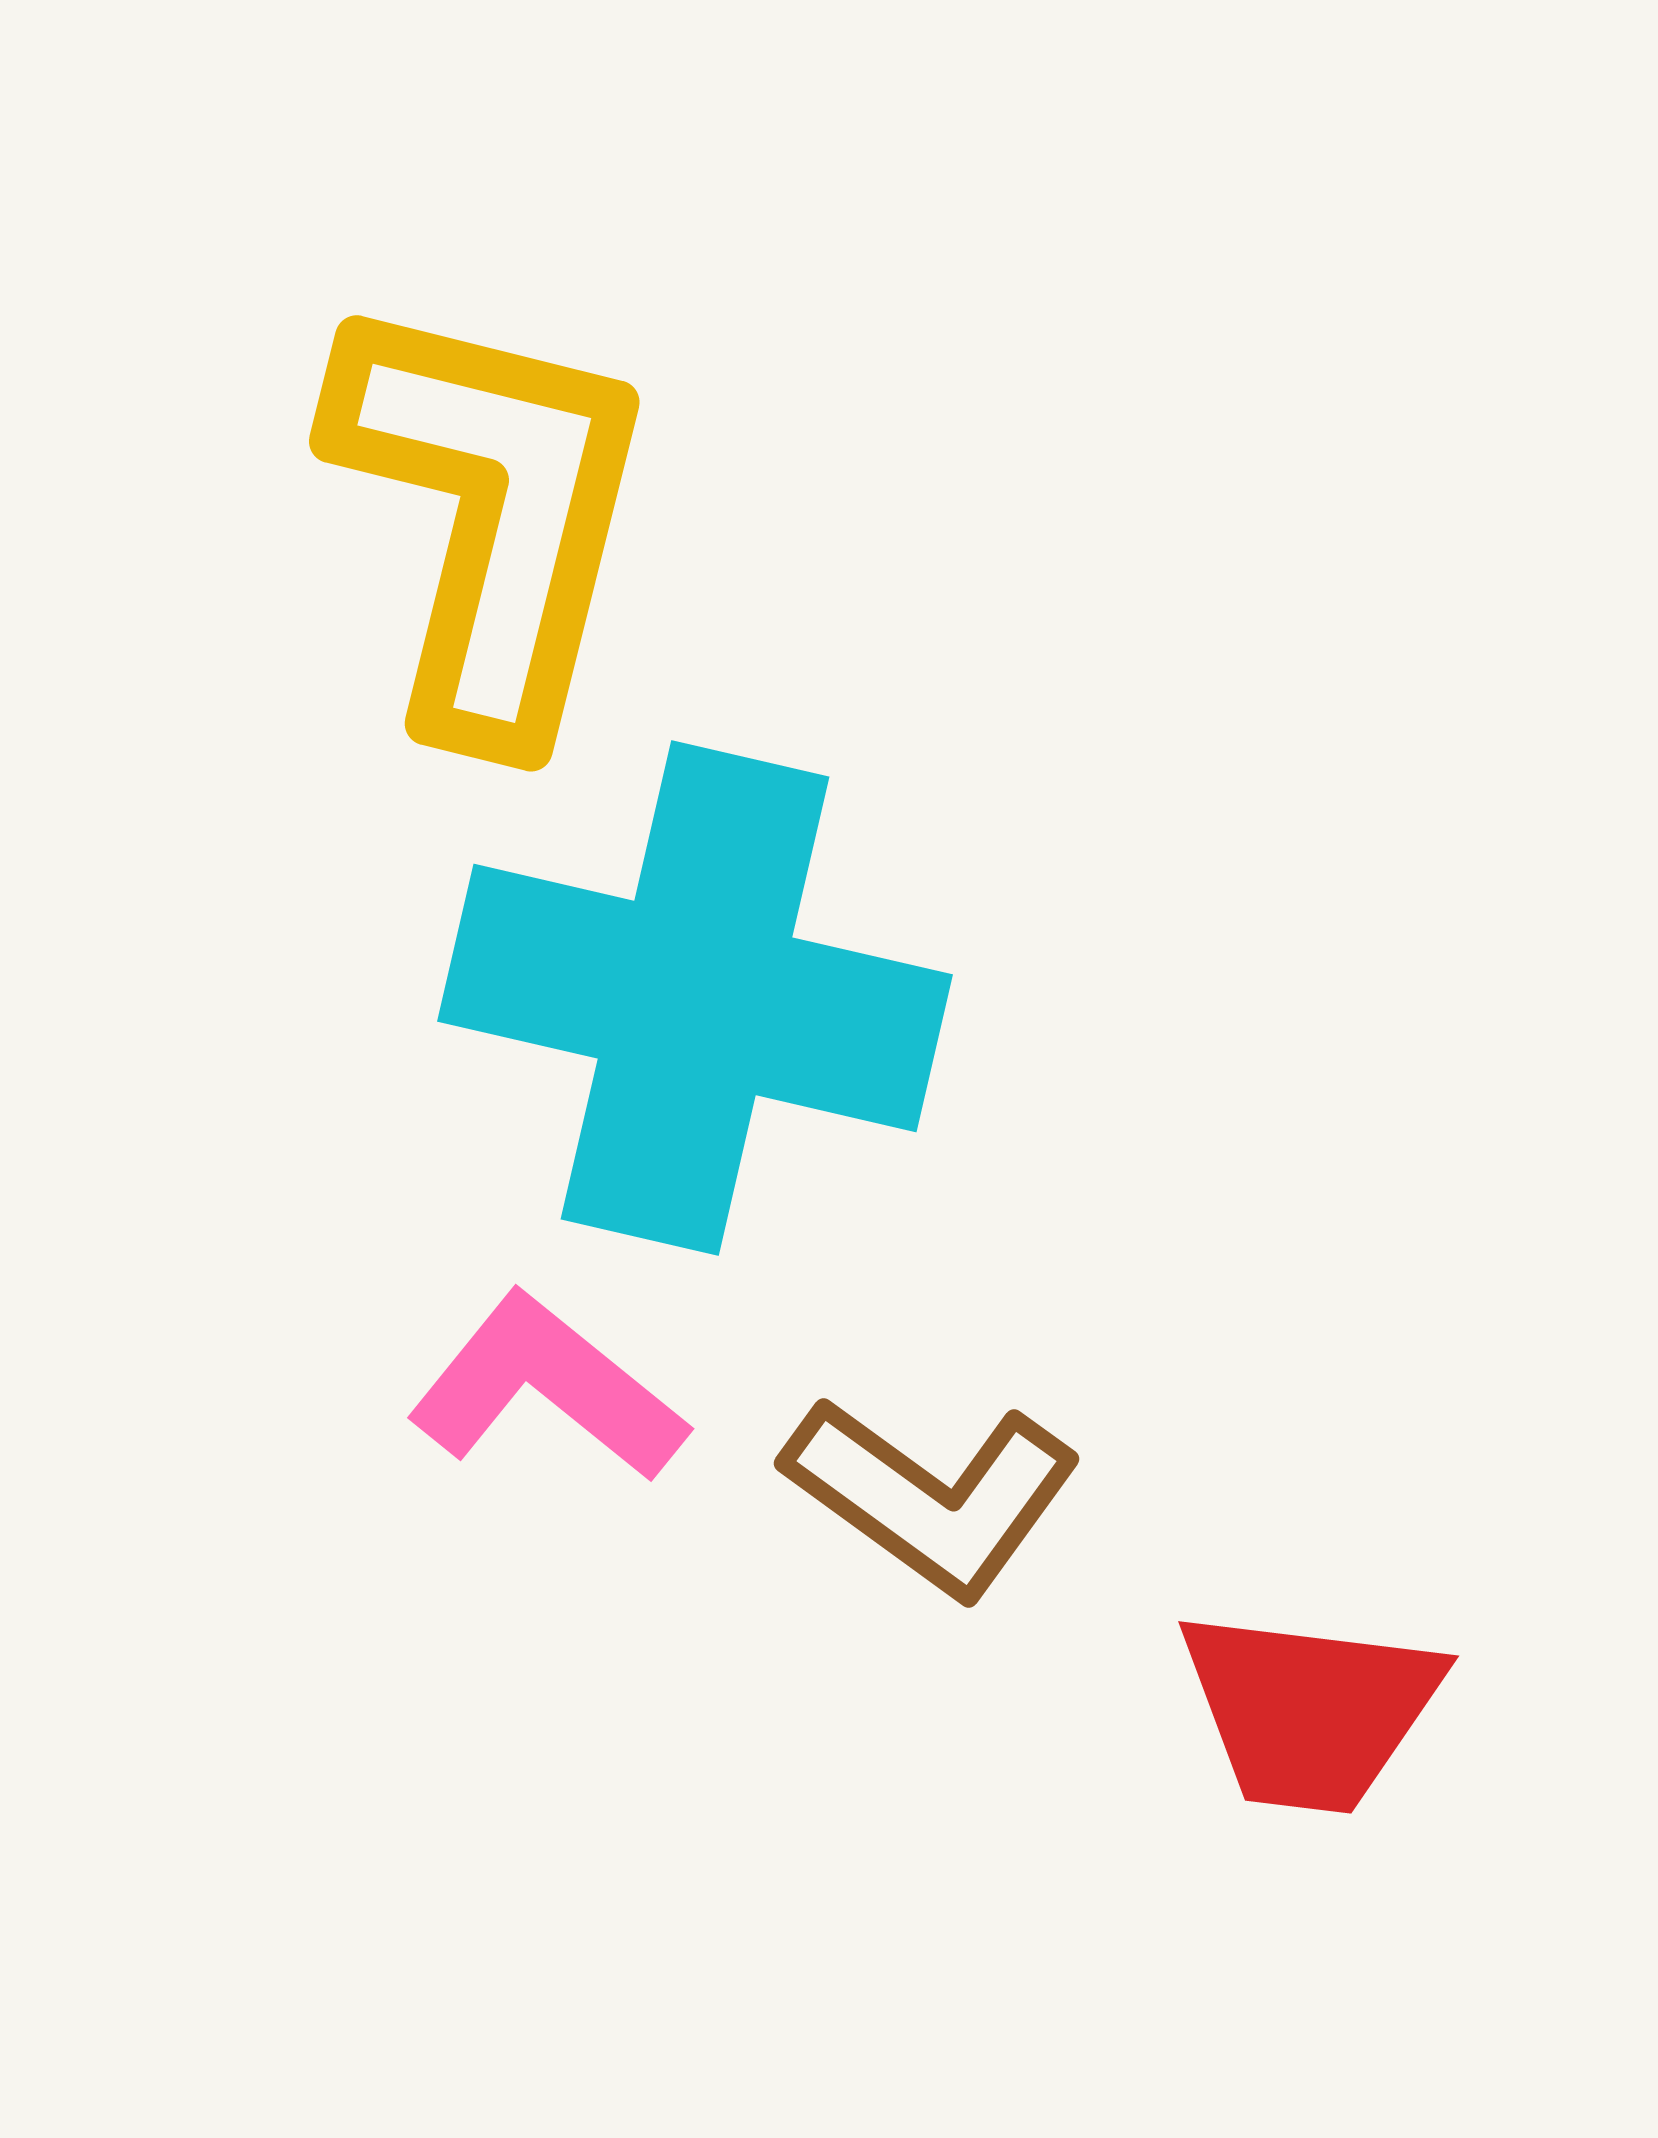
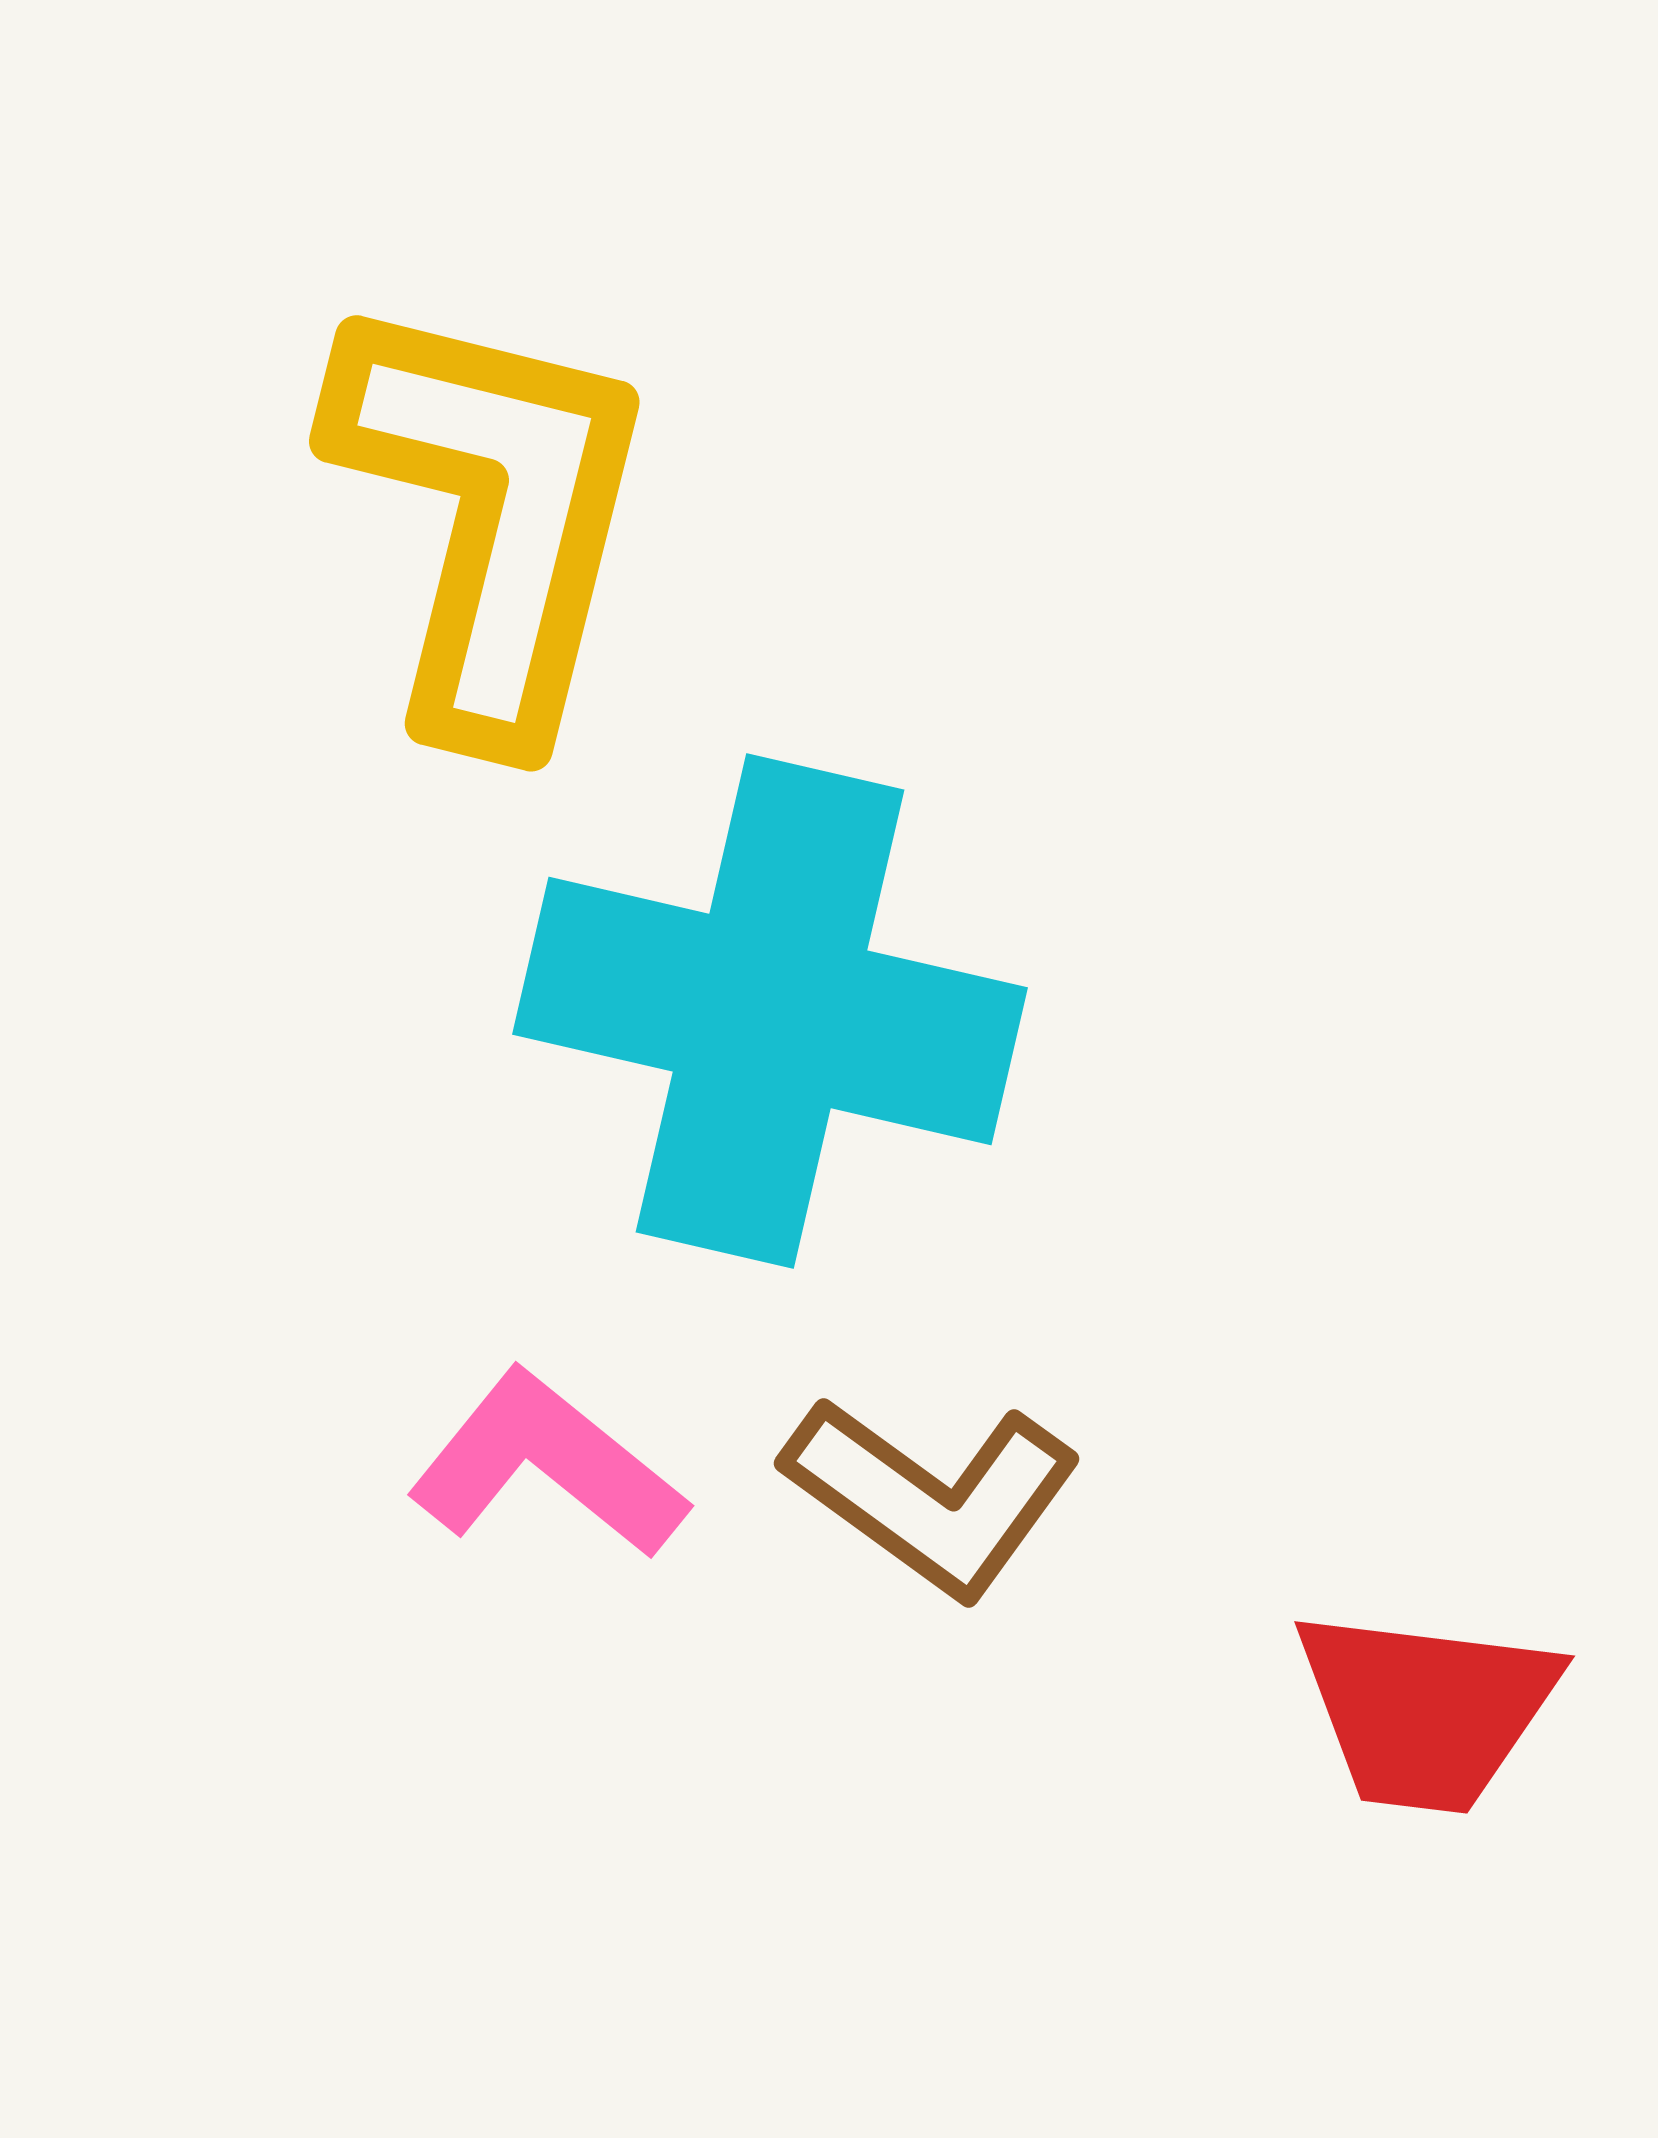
cyan cross: moved 75 px right, 13 px down
pink L-shape: moved 77 px down
red trapezoid: moved 116 px right
